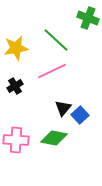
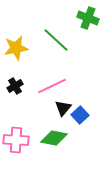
pink line: moved 15 px down
